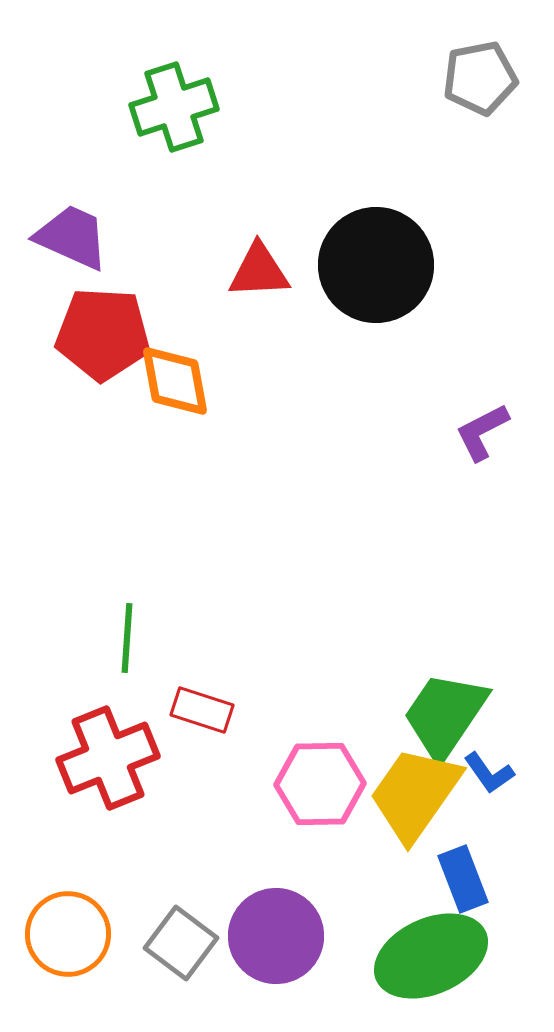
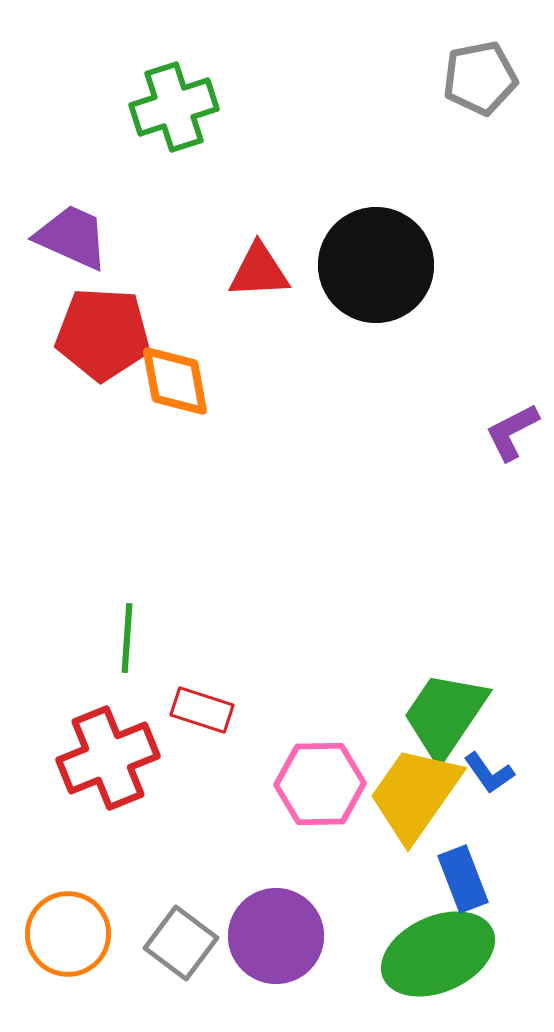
purple L-shape: moved 30 px right
green ellipse: moved 7 px right, 2 px up
